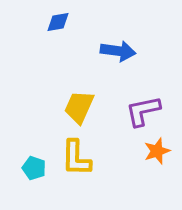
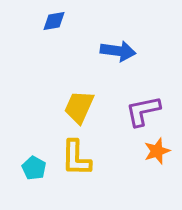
blue diamond: moved 4 px left, 1 px up
cyan pentagon: rotated 10 degrees clockwise
